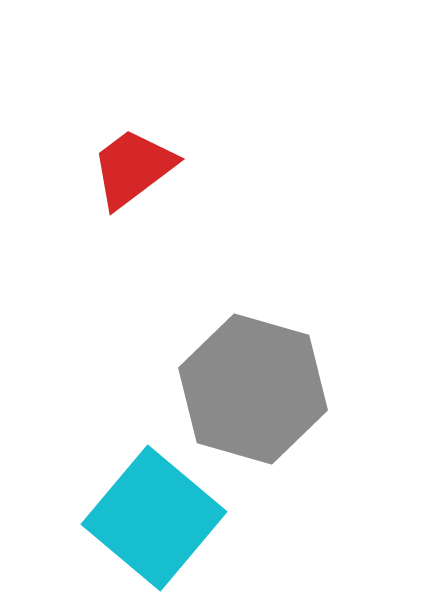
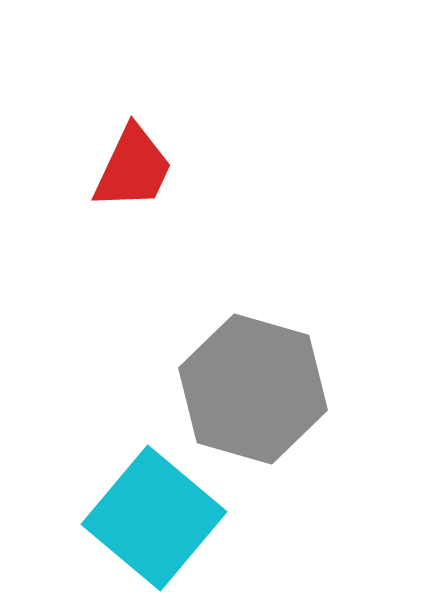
red trapezoid: rotated 152 degrees clockwise
